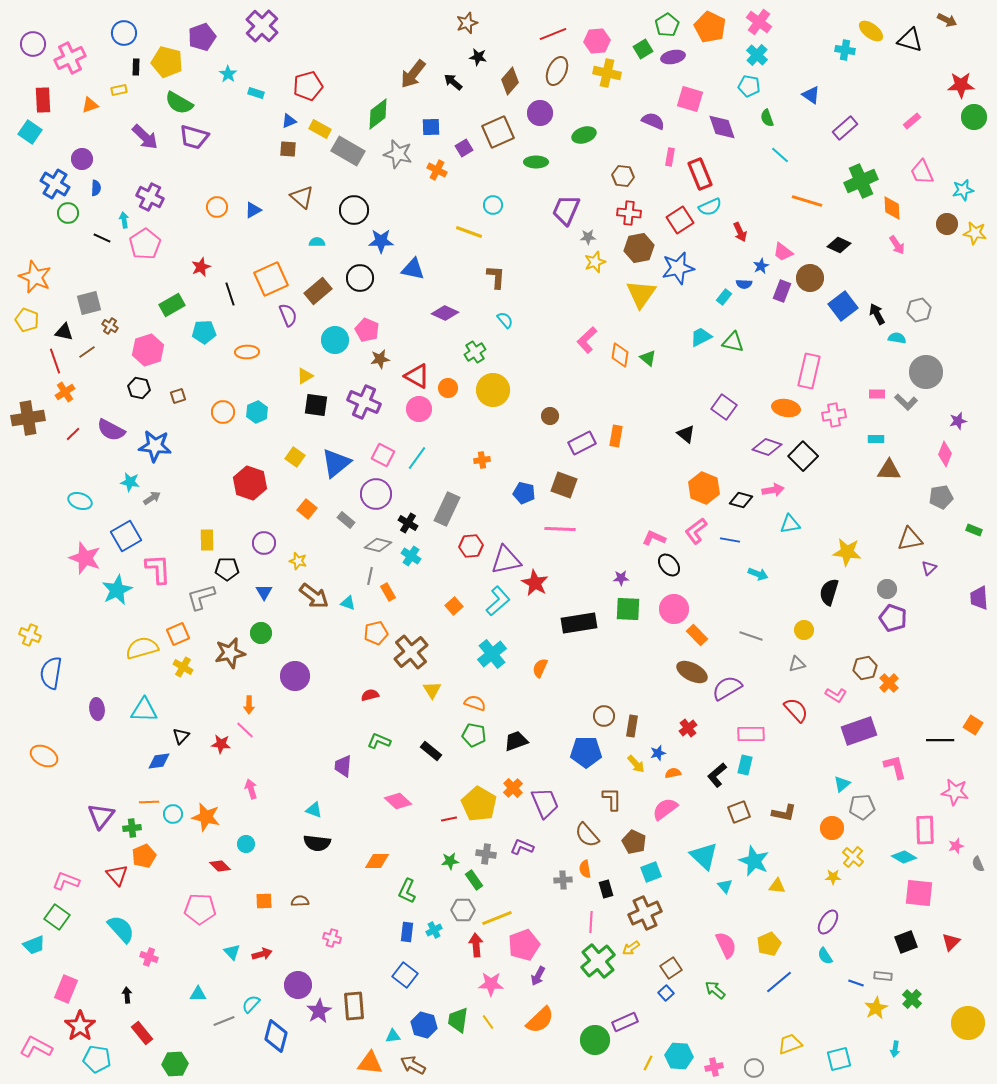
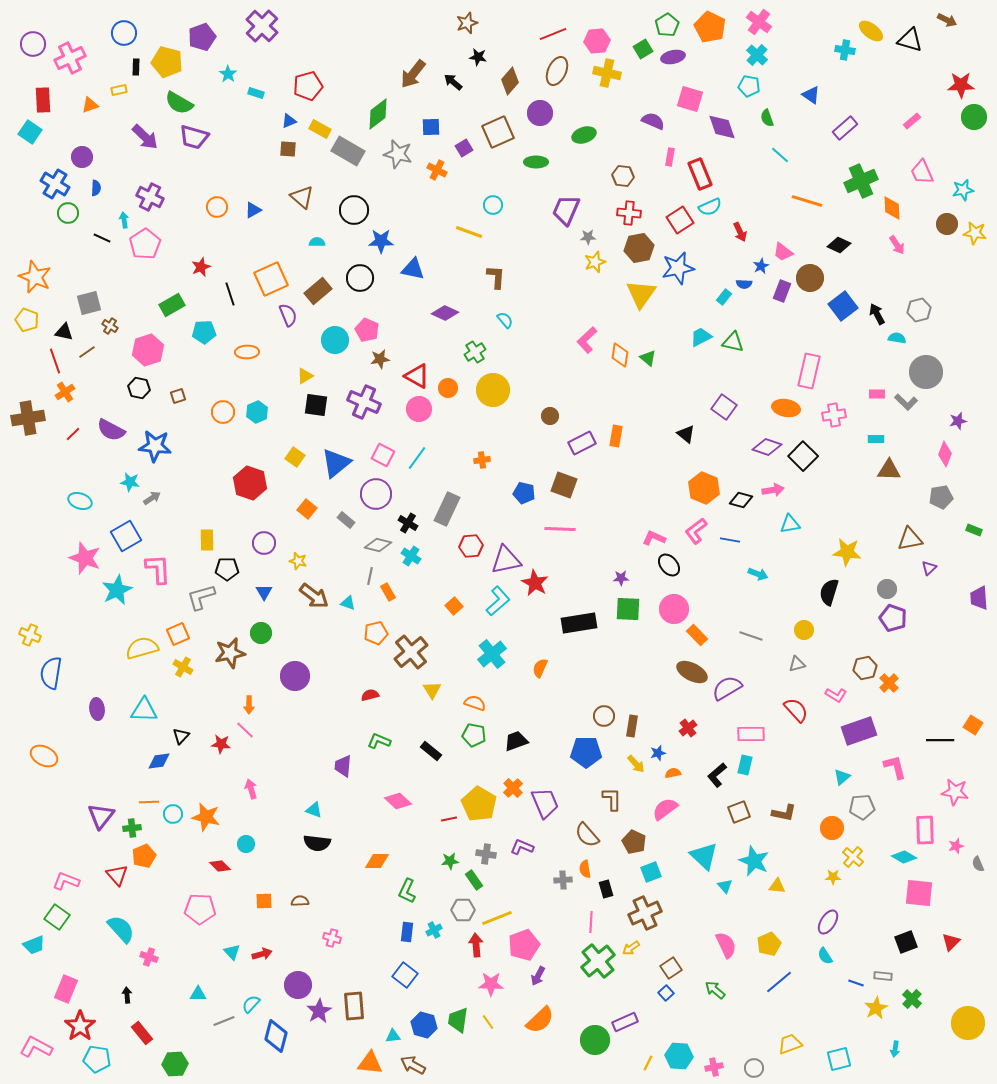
purple circle at (82, 159): moved 2 px up
cyan triangle at (842, 784): moved 7 px up
